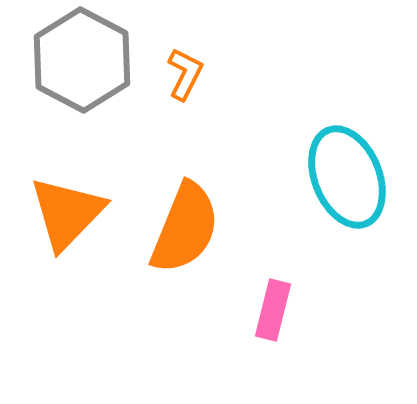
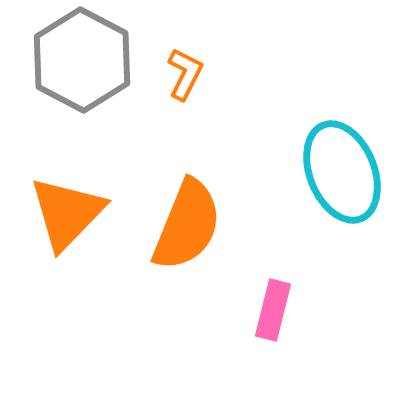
cyan ellipse: moved 5 px left, 5 px up
orange semicircle: moved 2 px right, 3 px up
